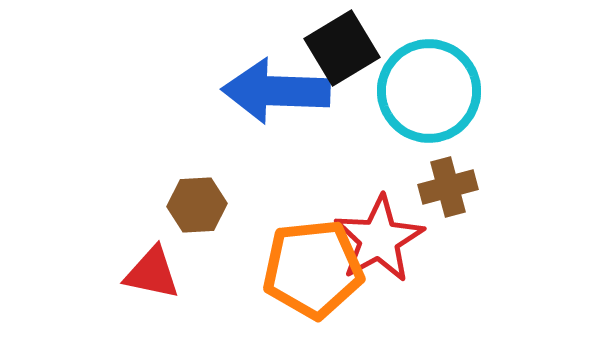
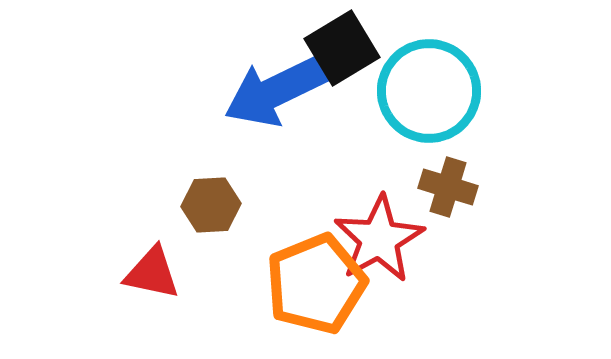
blue arrow: rotated 28 degrees counterclockwise
brown cross: rotated 32 degrees clockwise
brown hexagon: moved 14 px right
orange pentagon: moved 3 px right, 15 px down; rotated 16 degrees counterclockwise
